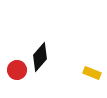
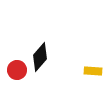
yellow rectangle: moved 1 px right, 2 px up; rotated 18 degrees counterclockwise
